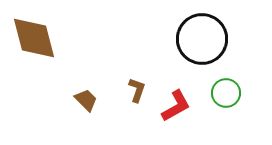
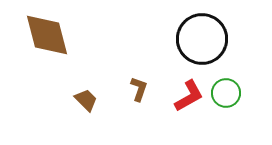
brown diamond: moved 13 px right, 3 px up
brown L-shape: moved 2 px right, 1 px up
red L-shape: moved 13 px right, 10 px up
